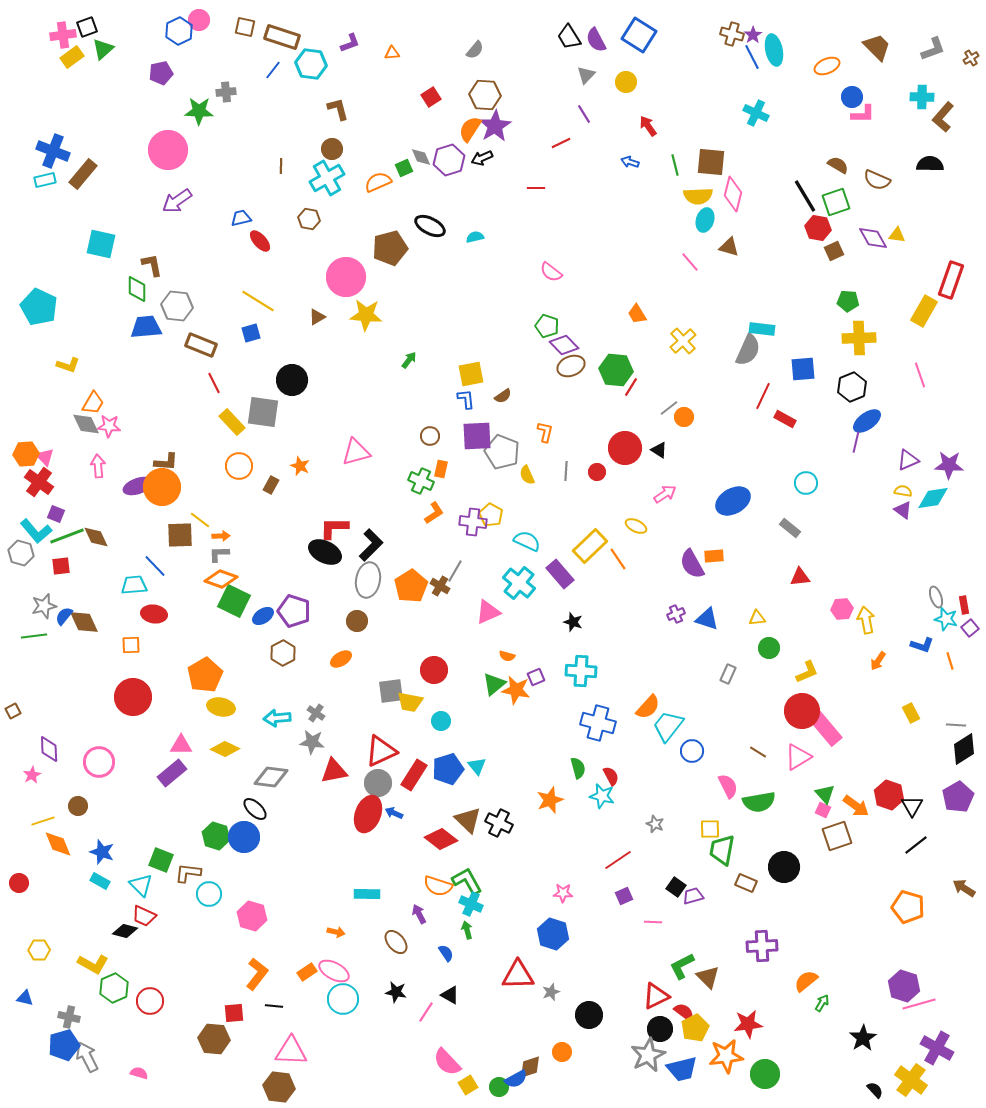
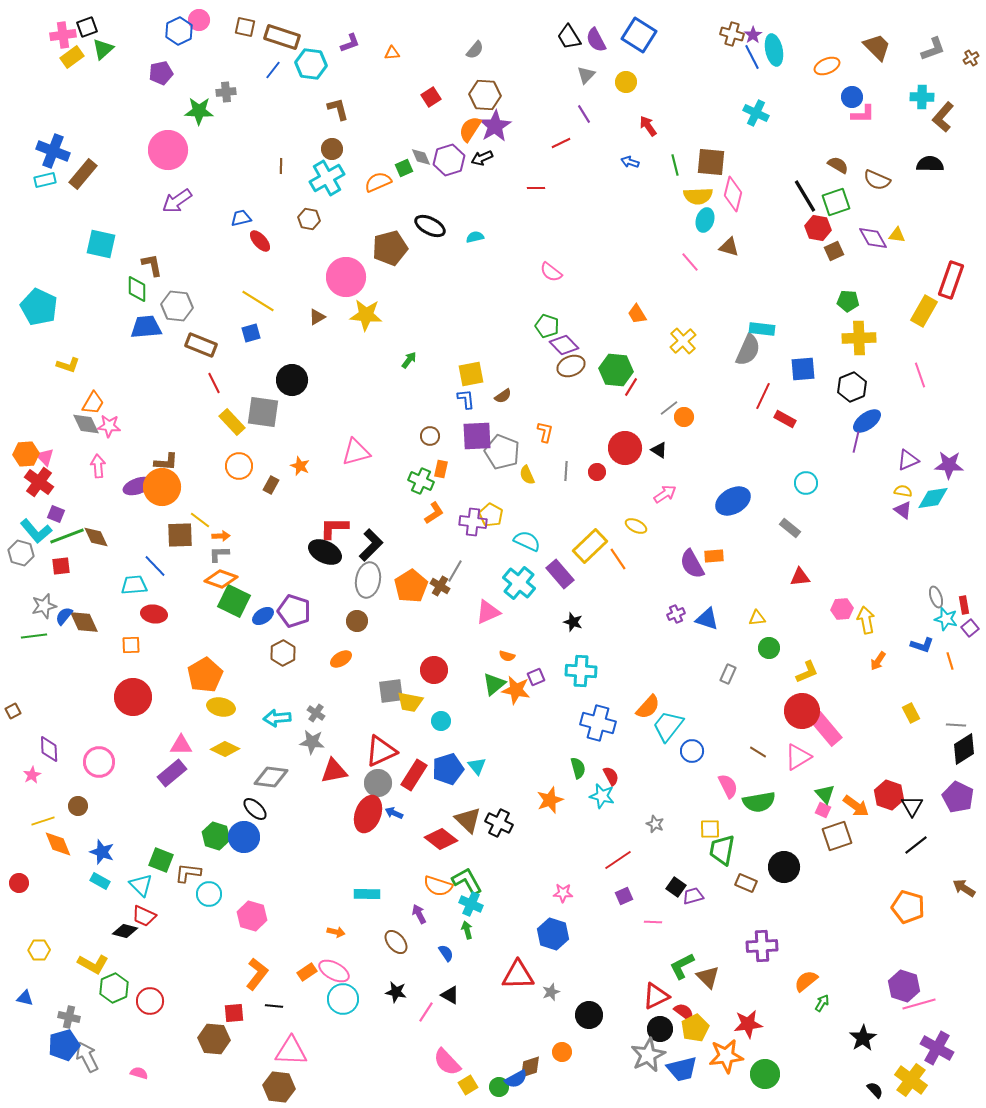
purple pentagon at (958, 797): rotated 16 degrees counterclockwise
